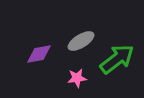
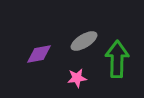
gray ellipse: moved 3 px right
green arrow: rotated 51 degrees counterclockwise
